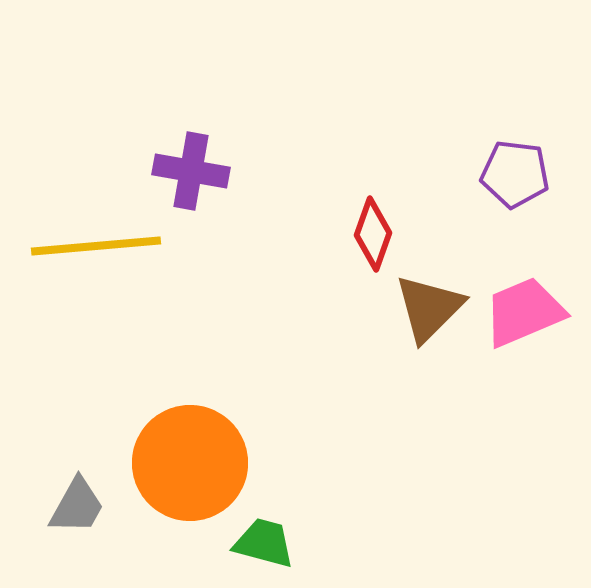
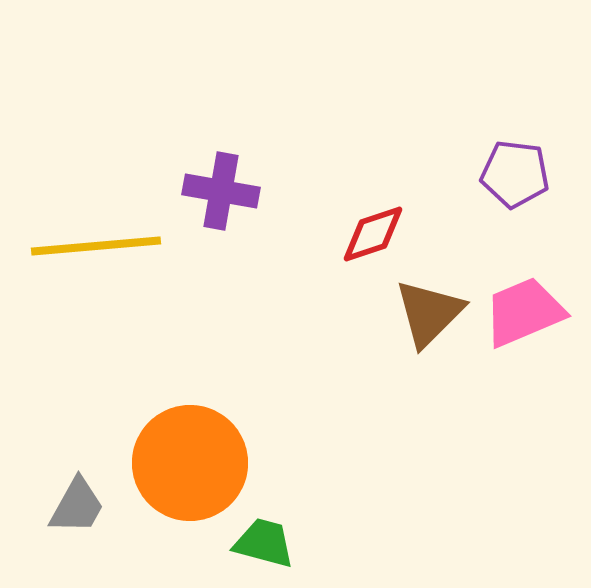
purple cross: moved 30 px right, 20 px down
red diamond: rotated 52 degrees clockwise
brown triangle: moved 5 px down
